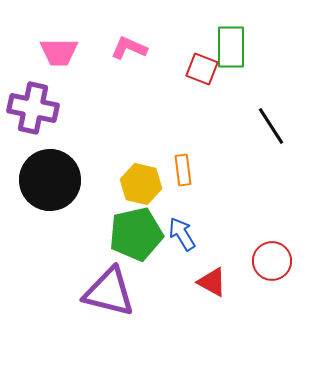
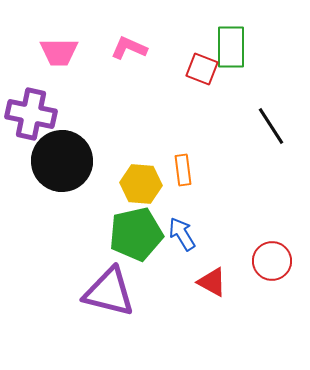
purple cross: moved 2 px left, 6 px down
black circle: moved 12 px right, 19 px up
yellow hexagon: rotated 9 degrees counterclockwise
